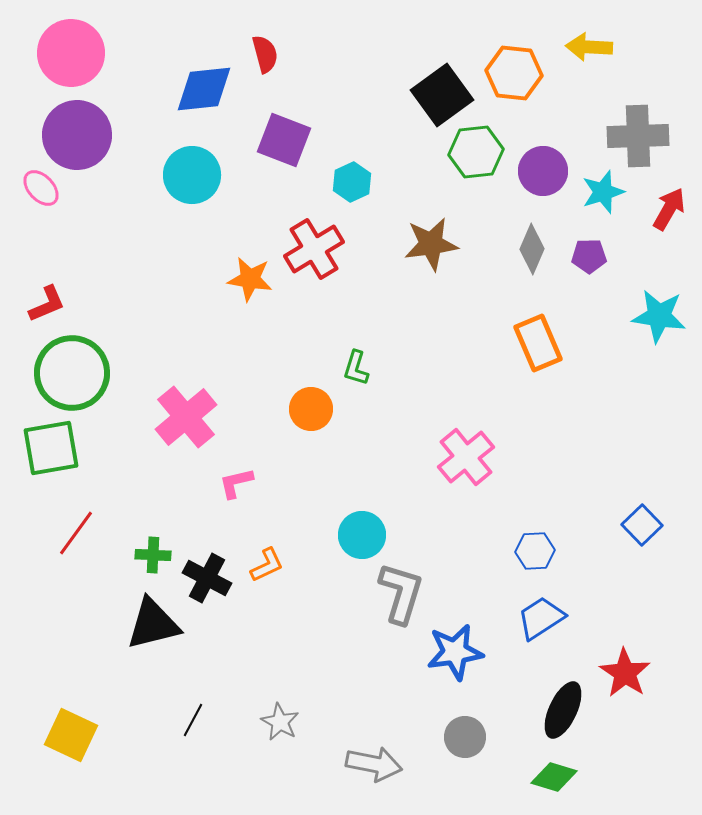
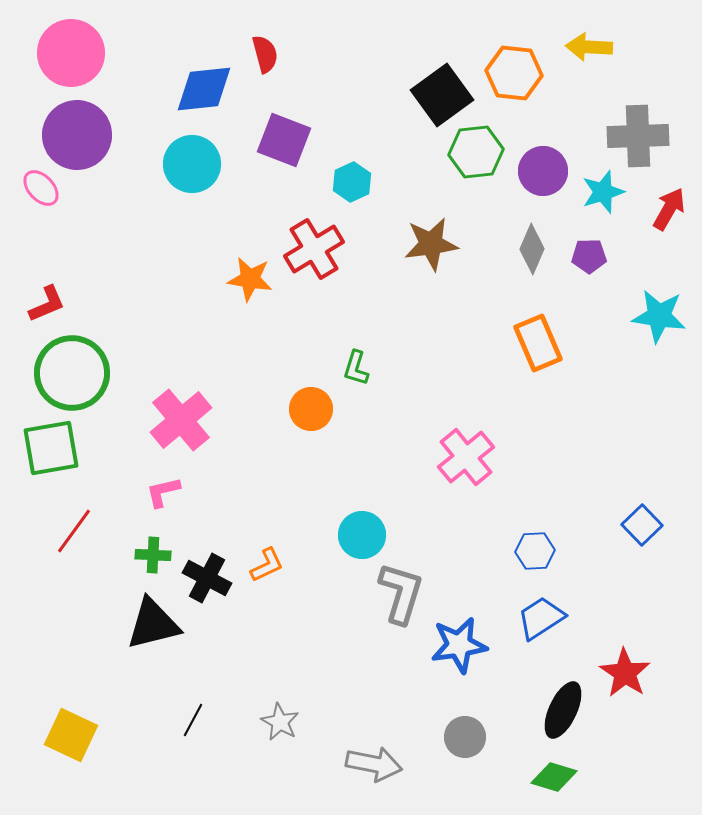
cyan circle at (192, 175): moved 11 px up
pink cross at (186, 417): moved 5 px left, 3 px down
pink L-shape at (236, 483): moved 73 px left, 9 px down
red line at (76, 533): moved 2 px left, 2 px up
blue star at (455, 652): moved 4 px right, 7 px up
